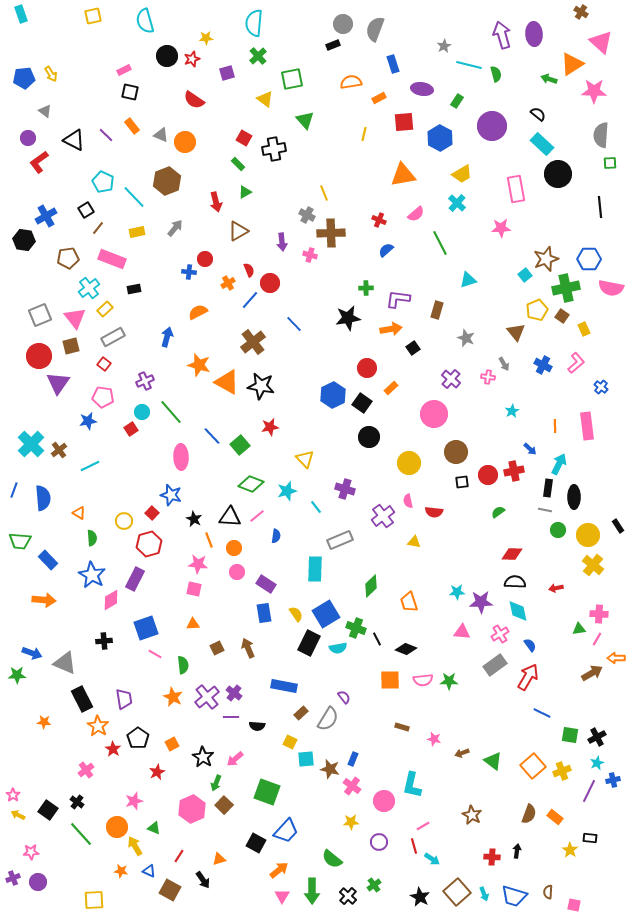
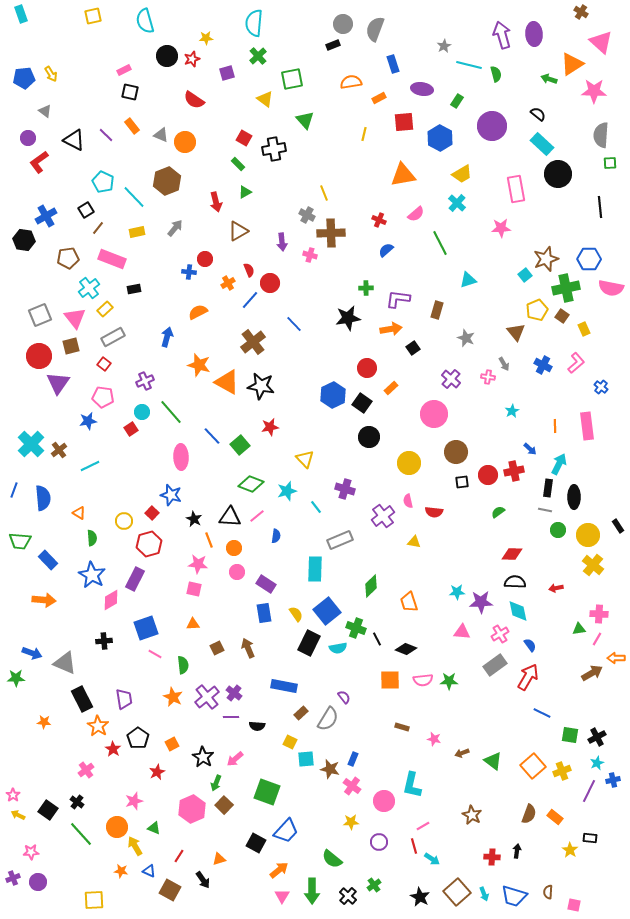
blue square at (326, 614): moved 1 px right, 3 px up; rotated 8 degrees counterclockwise
green star at (17, 675): moved 1 px left, 3 px down
